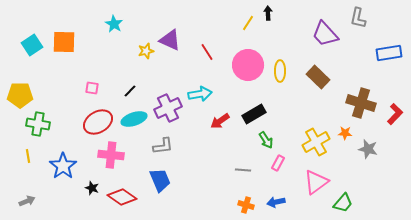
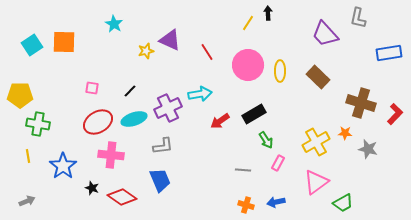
green trapezoid at (343, 203): rotated 20 degrees clockwise
